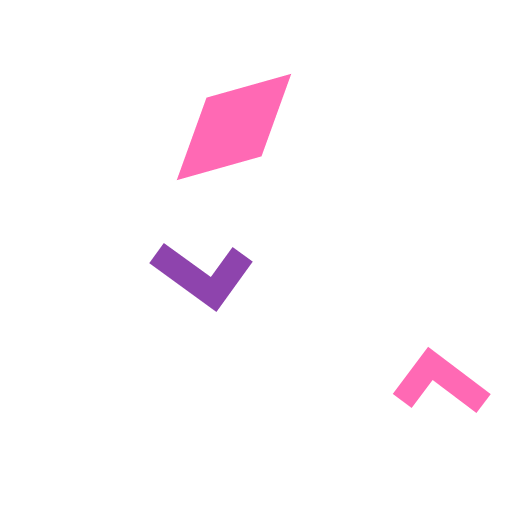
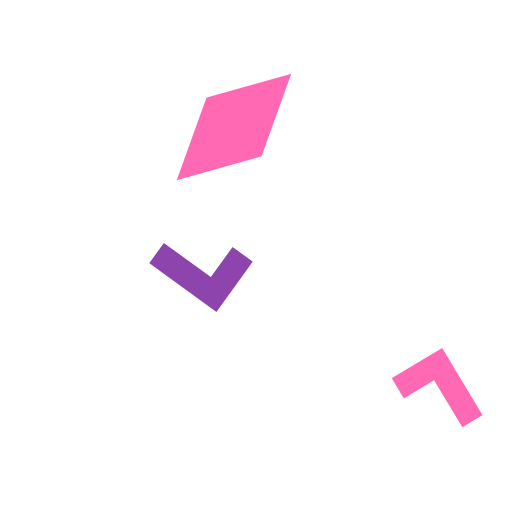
pink L-shape: moved 3 px down; rotated 22 degrees clockwise
